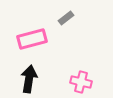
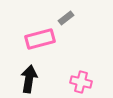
pink rectangle: moved 8 px right
